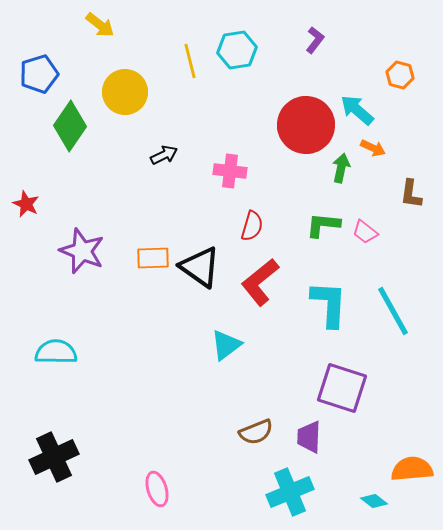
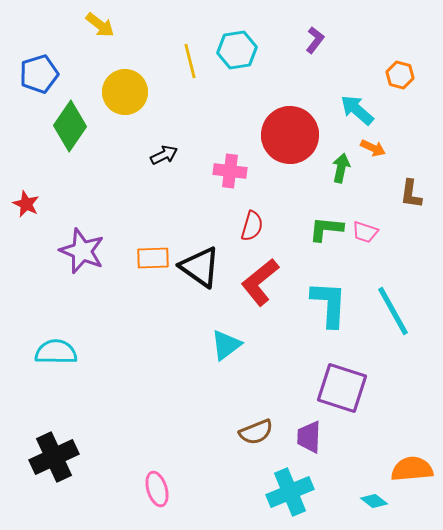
red circle: moved 16 px left, 10 px down
green L-shape: moved 3 px right, 4 px down
pink trapezoid: rotated 20 degrees counterclockwise
